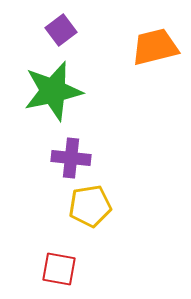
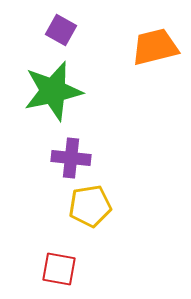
purple square: rotated 24 degrees counterclockwise
